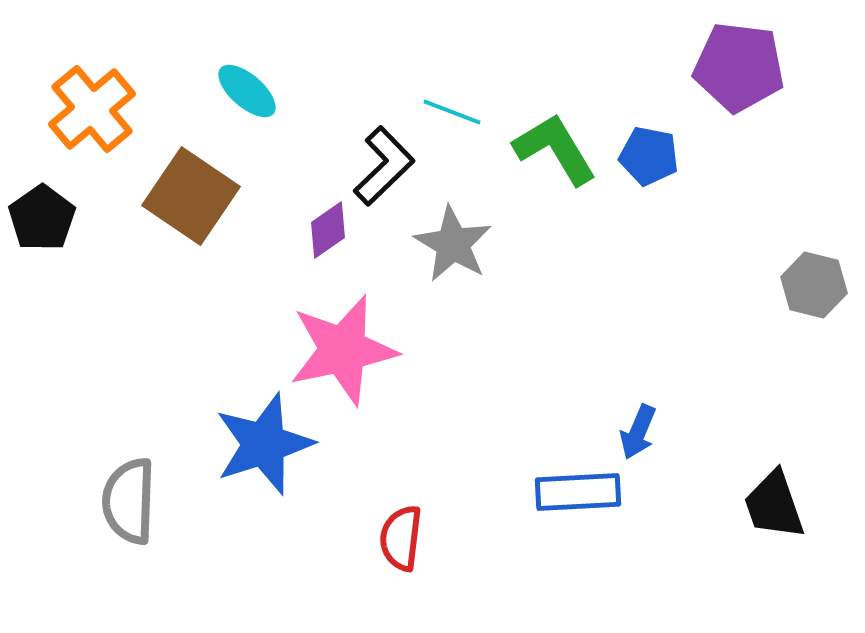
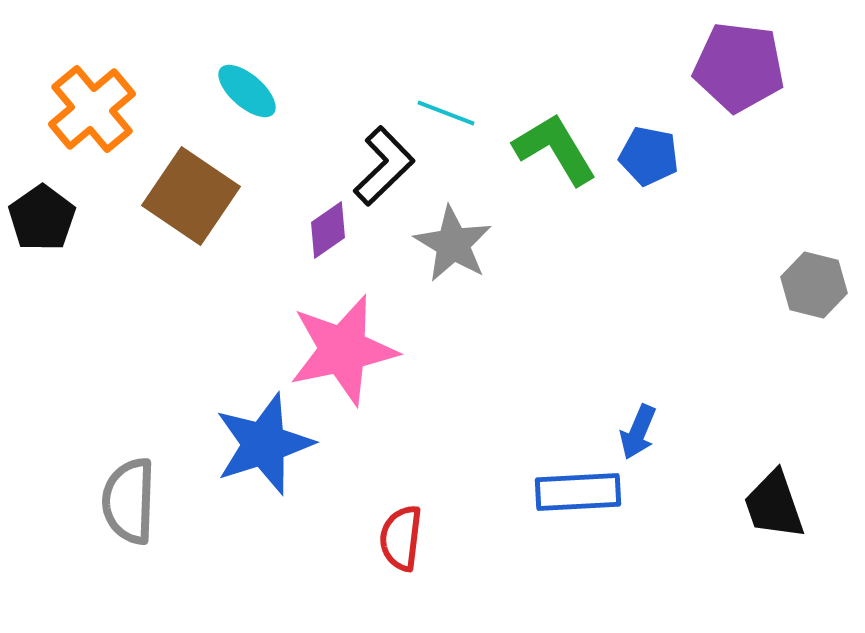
cyan line: moved 6 px left, 1 px down
